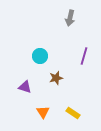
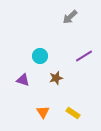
gray arrow: moved 1 px up; rotated 35 degrees clockwise
purple line: rotated 42 degrees clockwise
purple triangle: moved 2 px left, 7 px up
